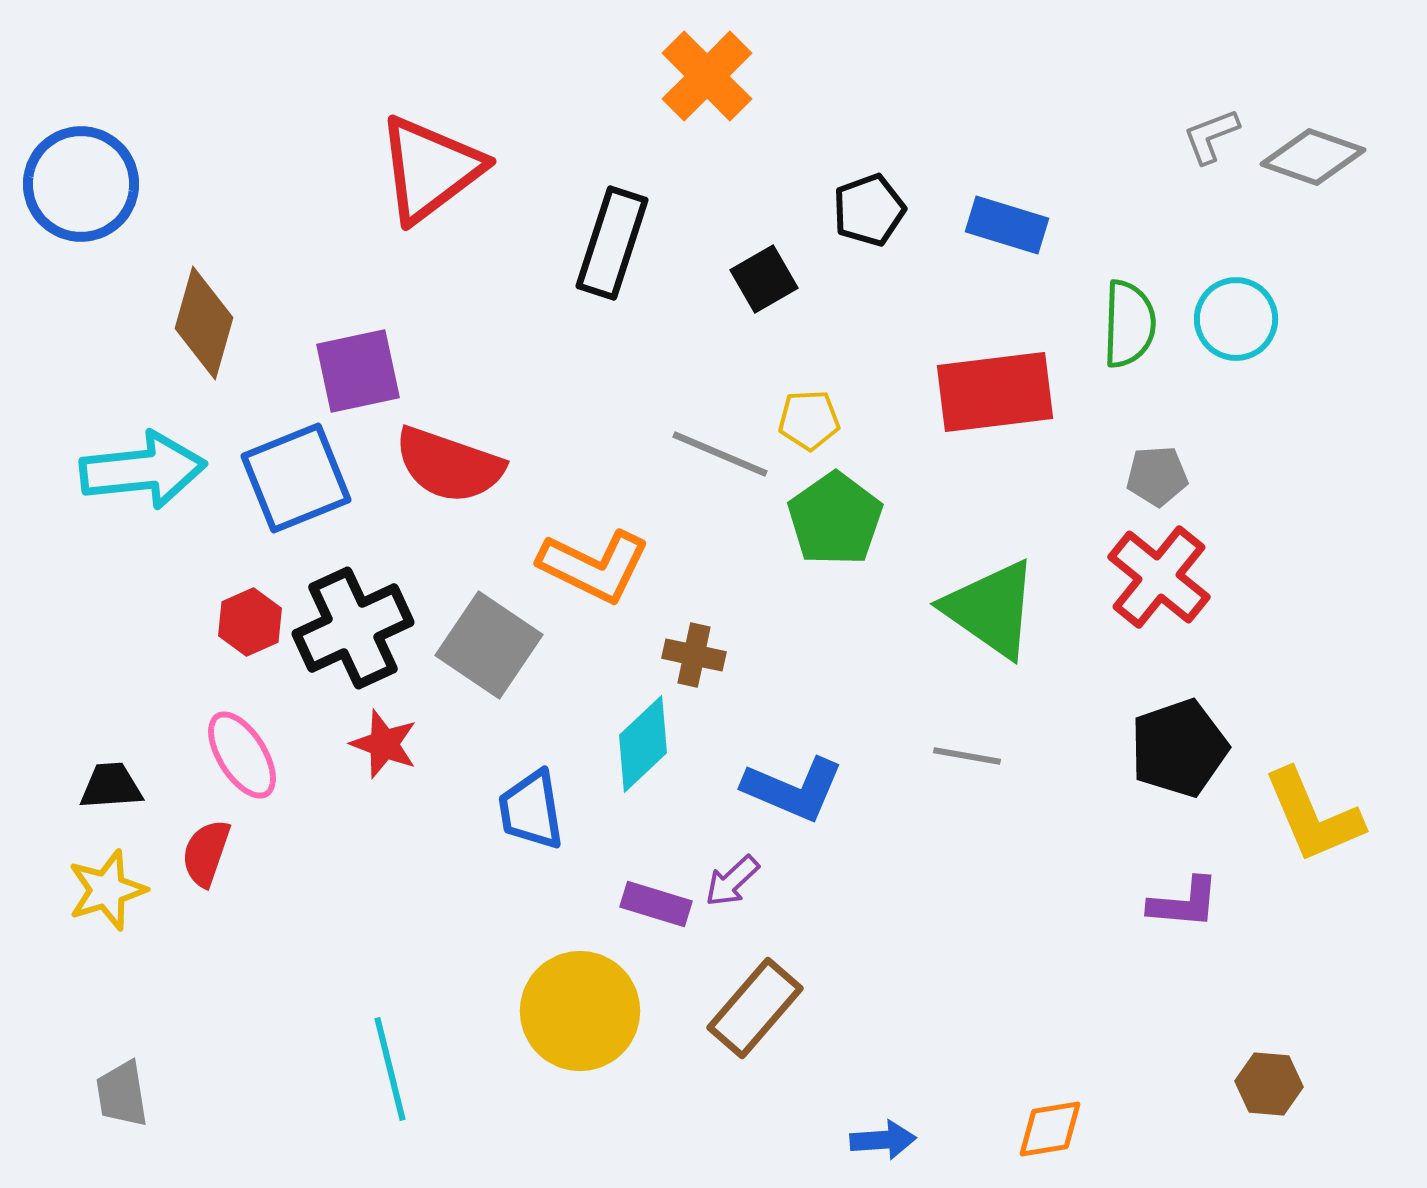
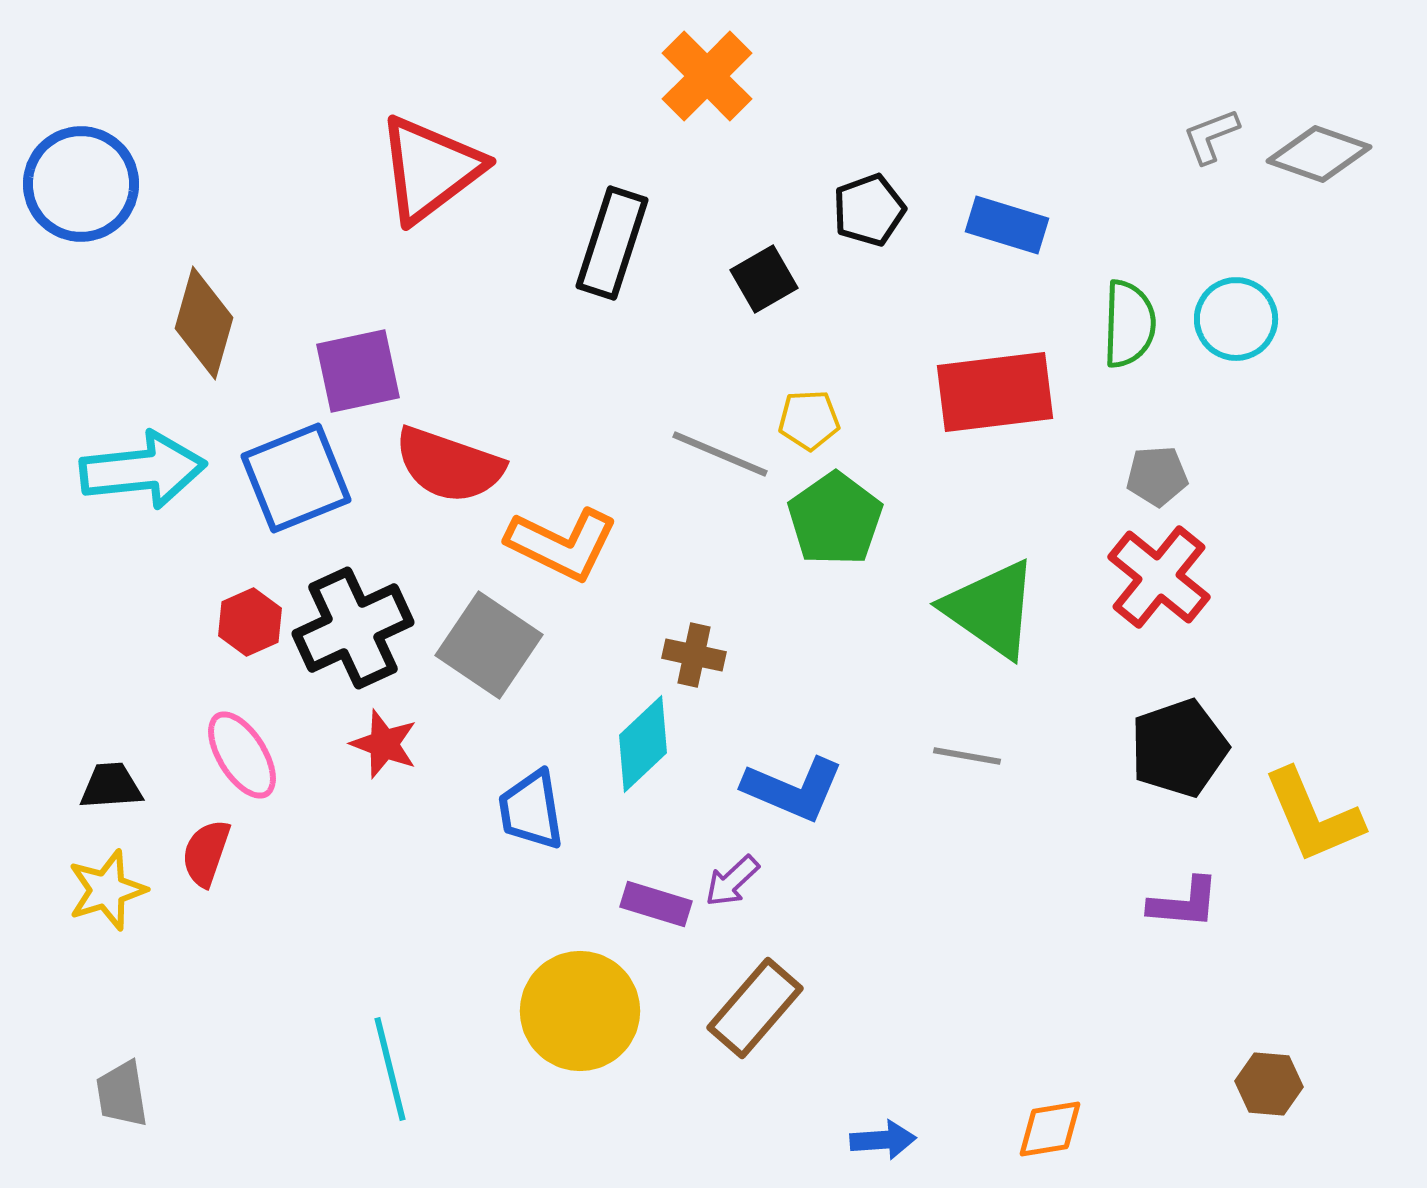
gray diamond at (1313, 157): moved 6 px right, 3 px up
orange L-shape at (594, 566): moved 32 px left, 22 px up
